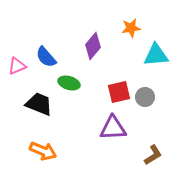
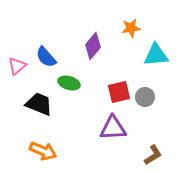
pink triangle: rotated 18 degrees counterclockwise
